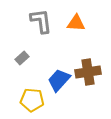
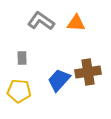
gray L-shape: rotated 48 degrees counterclockwise
gray rectangle: rotated 48 degrees counterclockwise
yellow pentagon: moved 13 px left, 9 px up
